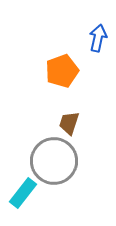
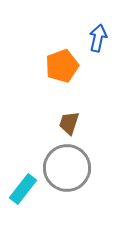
orange pentagon: moved 5 px up
gray circle: moved 13 px right, 7 px down
cyan rectangle: moved 4 px up
